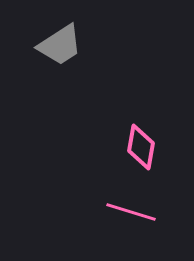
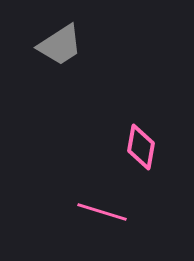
pink line: moved 29 px left
